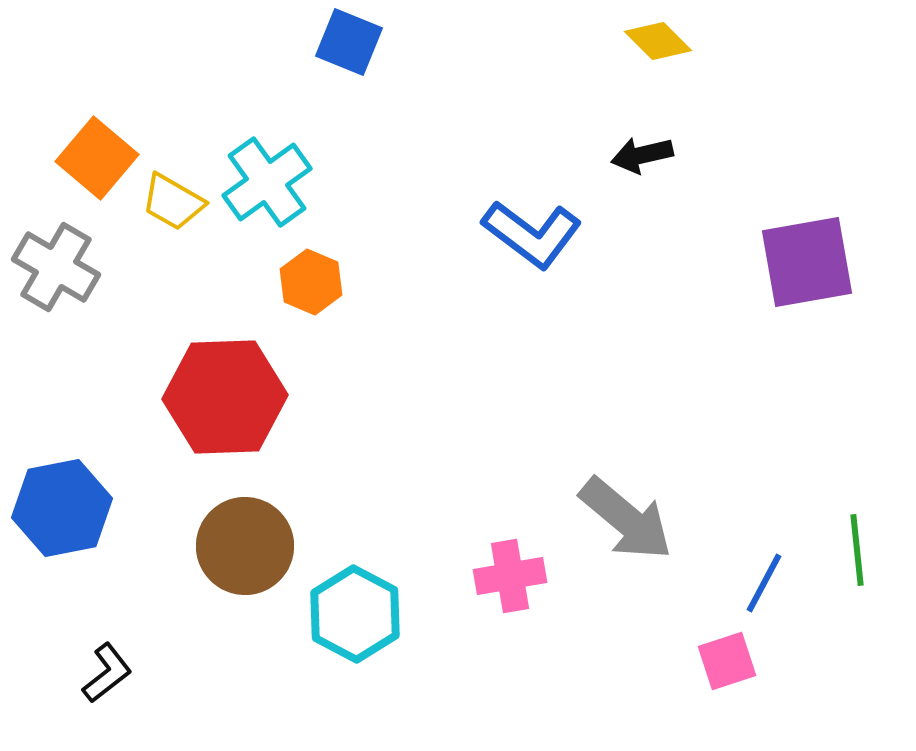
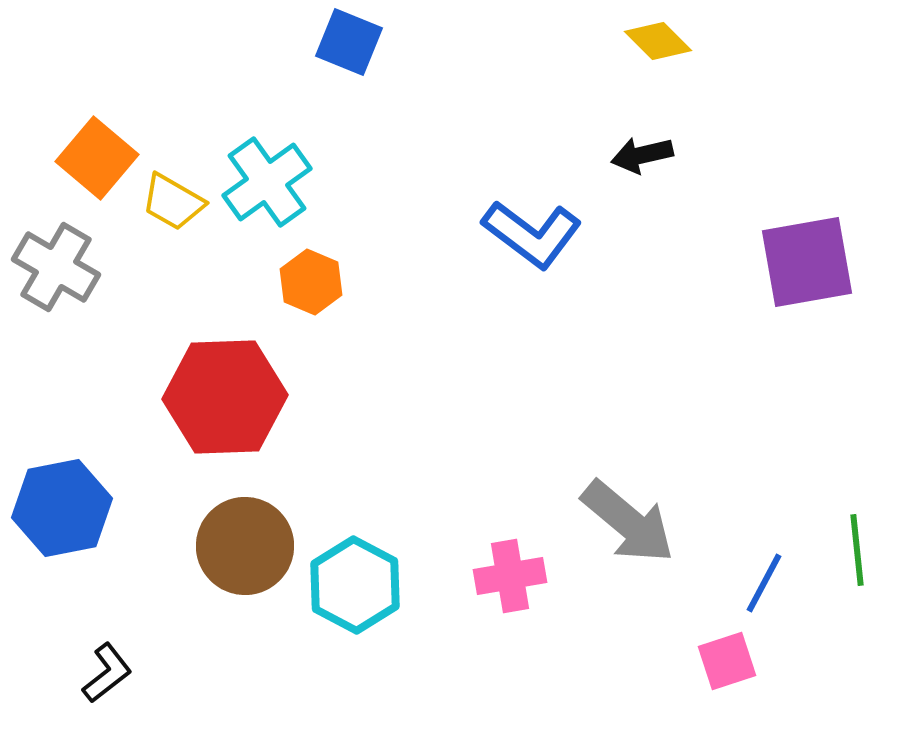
gray arrow: moved 2 px right, 3 px down
cyan hexagon: moved 29 px up
